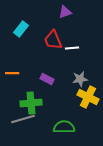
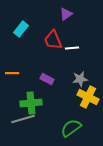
purple triangle: moved 1 px right, 2 px down; rotated 16 degrees counterclockwise
green semicircle: moved 7 px right, 1 px down; rotated 35 degrees counterclockwise
